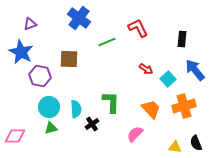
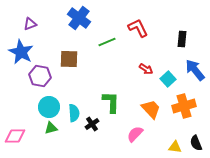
cyan semicircle: moved 2 px left, 4 px down
